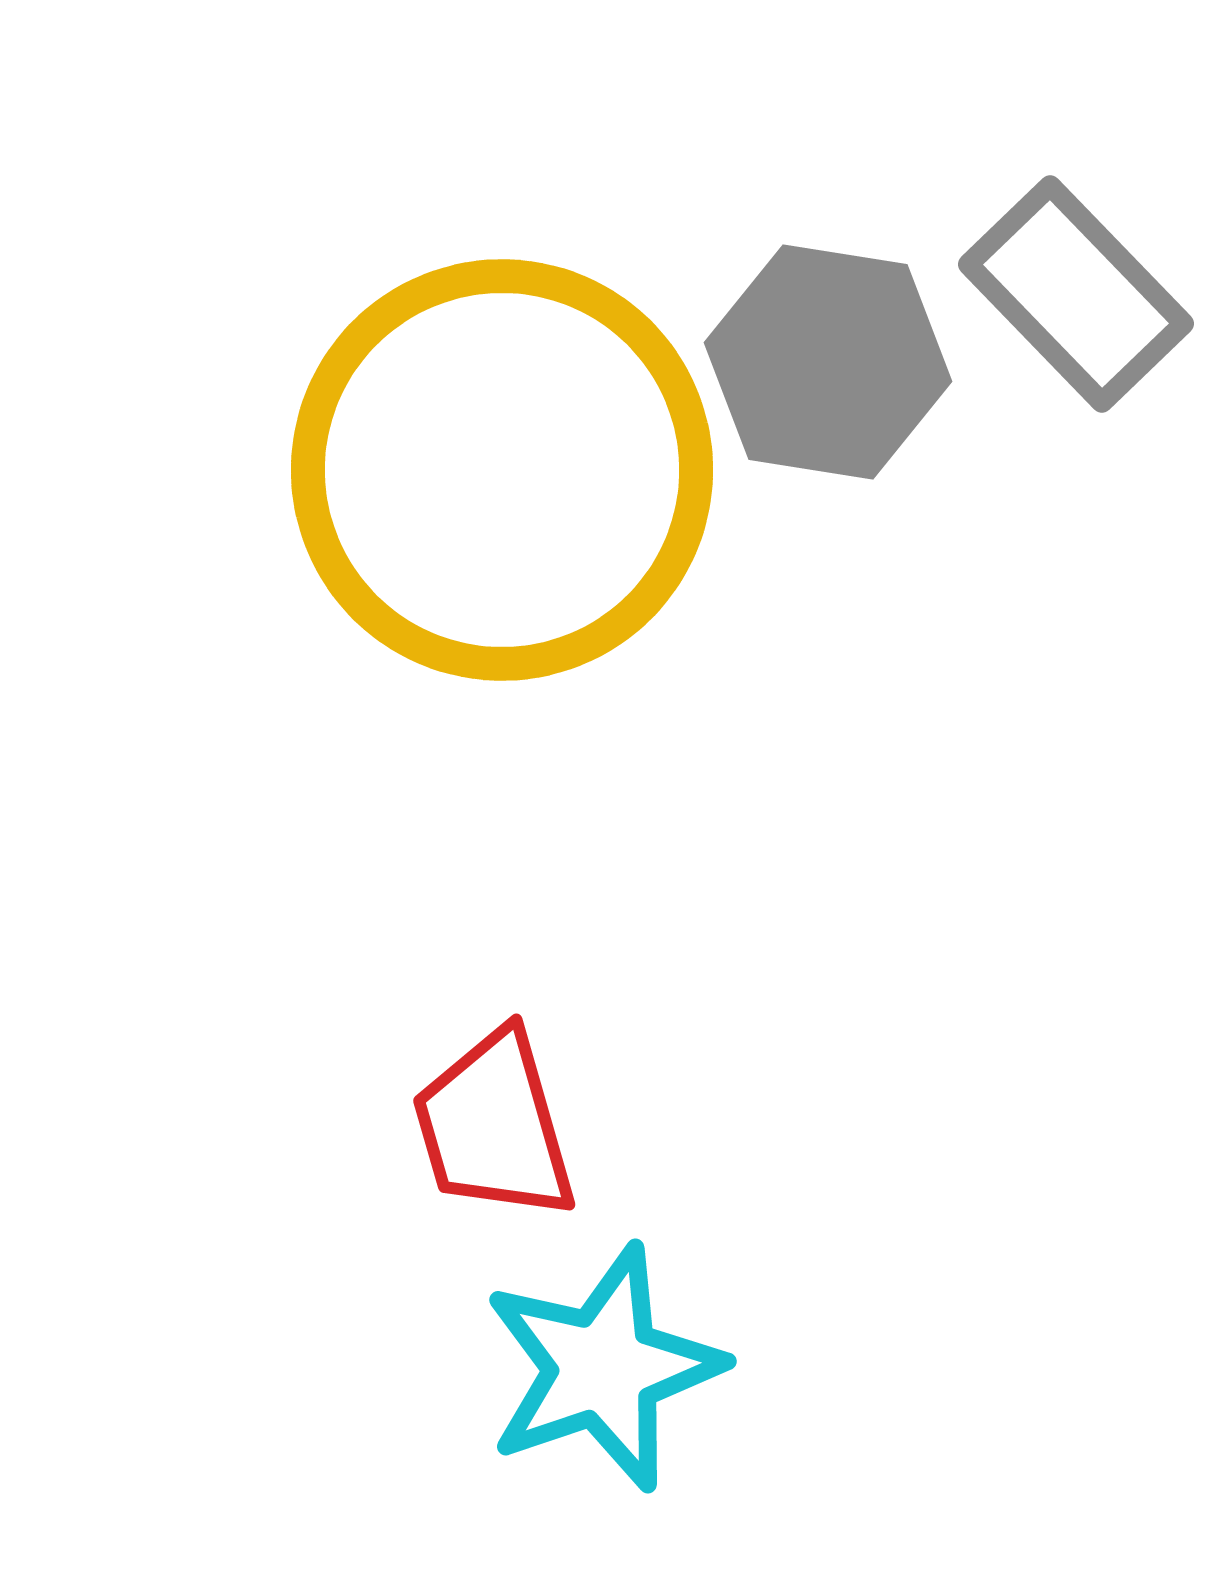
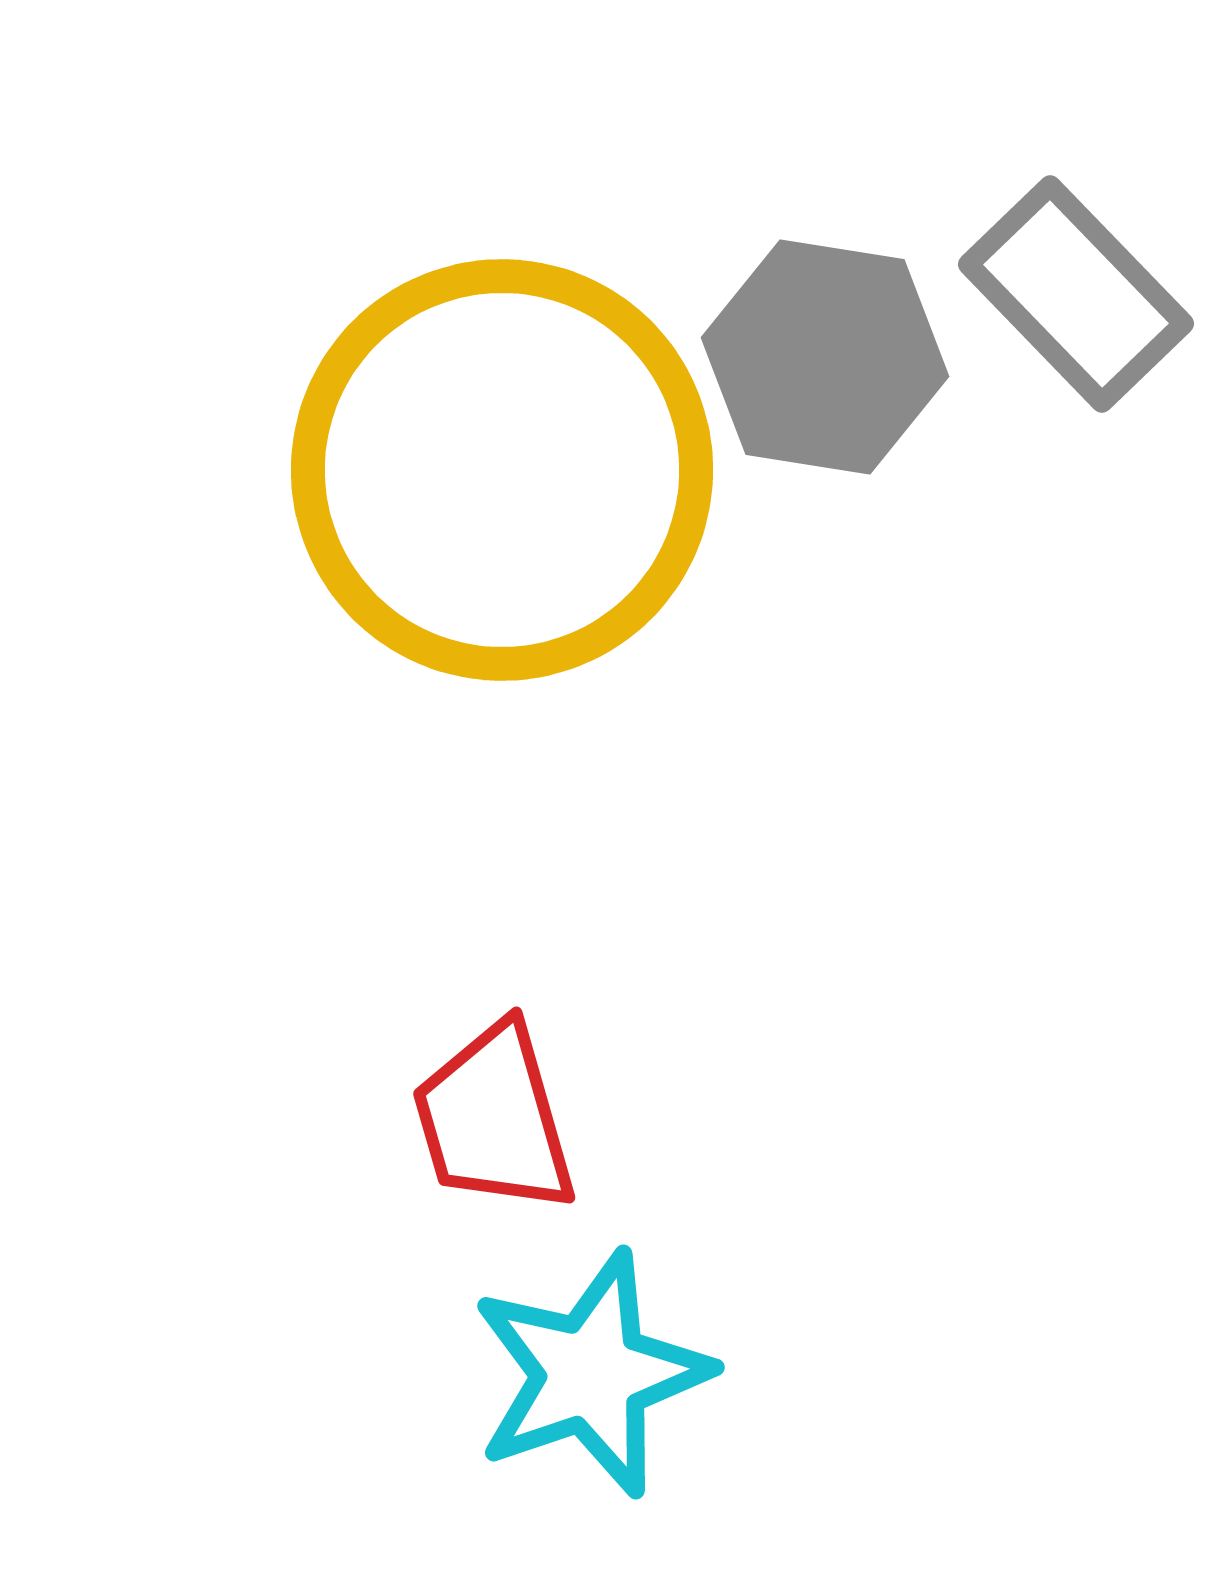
gray hexagon: moved 3 px left, 5 px up
red trapezoid: moved 7 px up
cyan star: moved 12 px left, 6 px down
